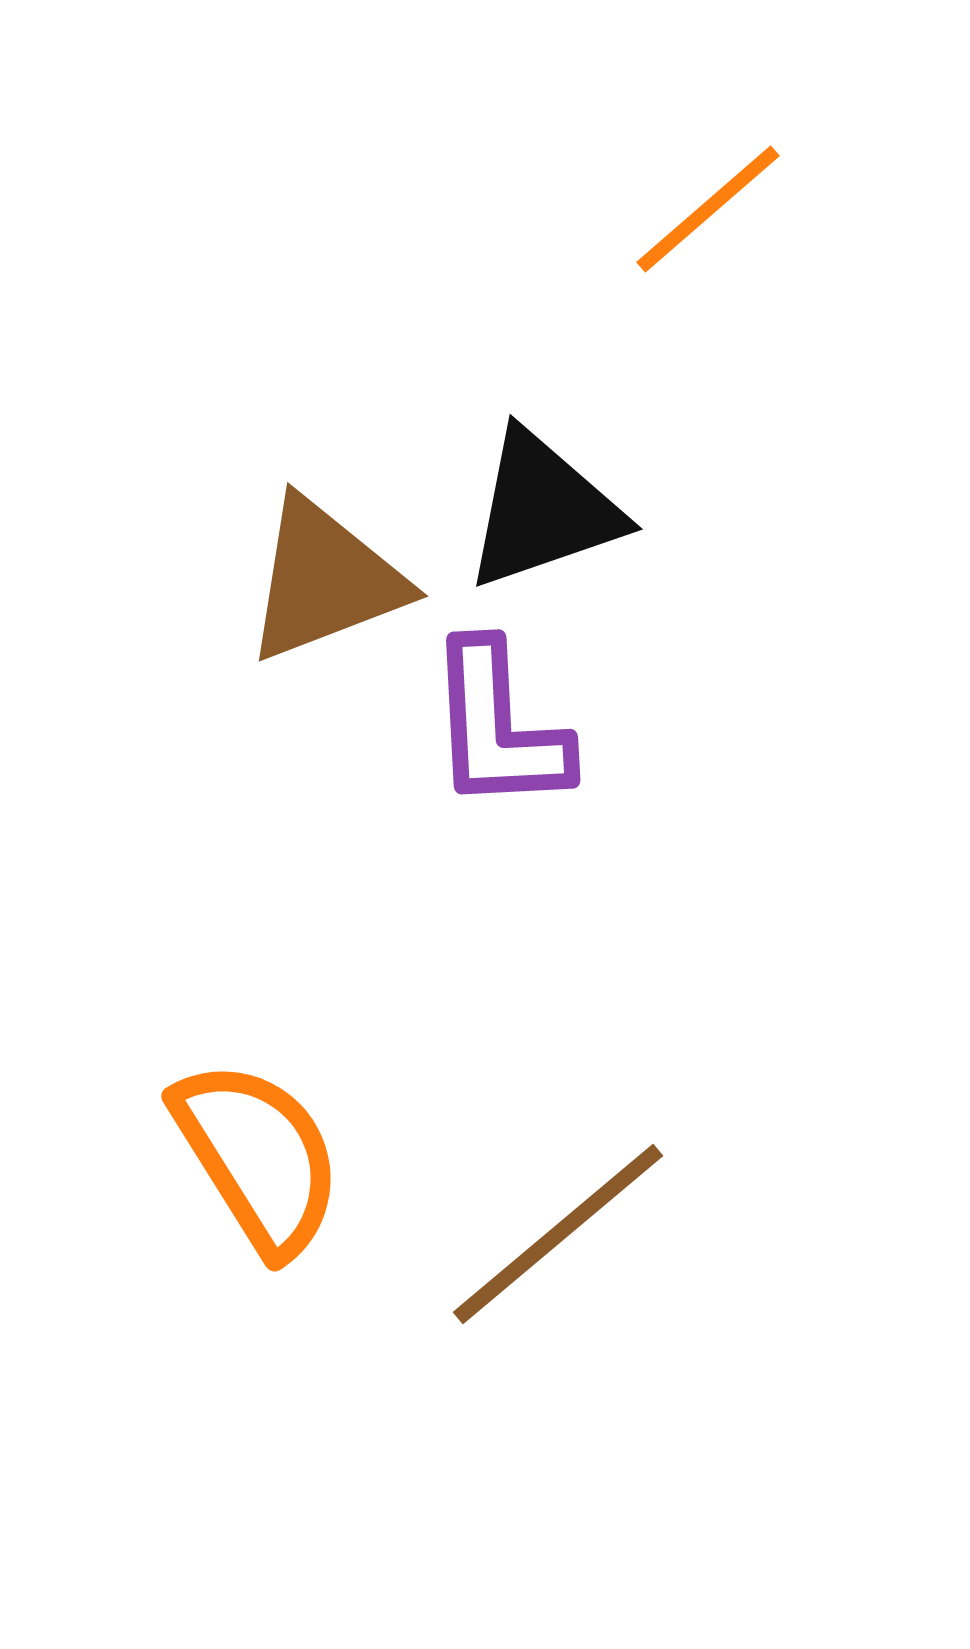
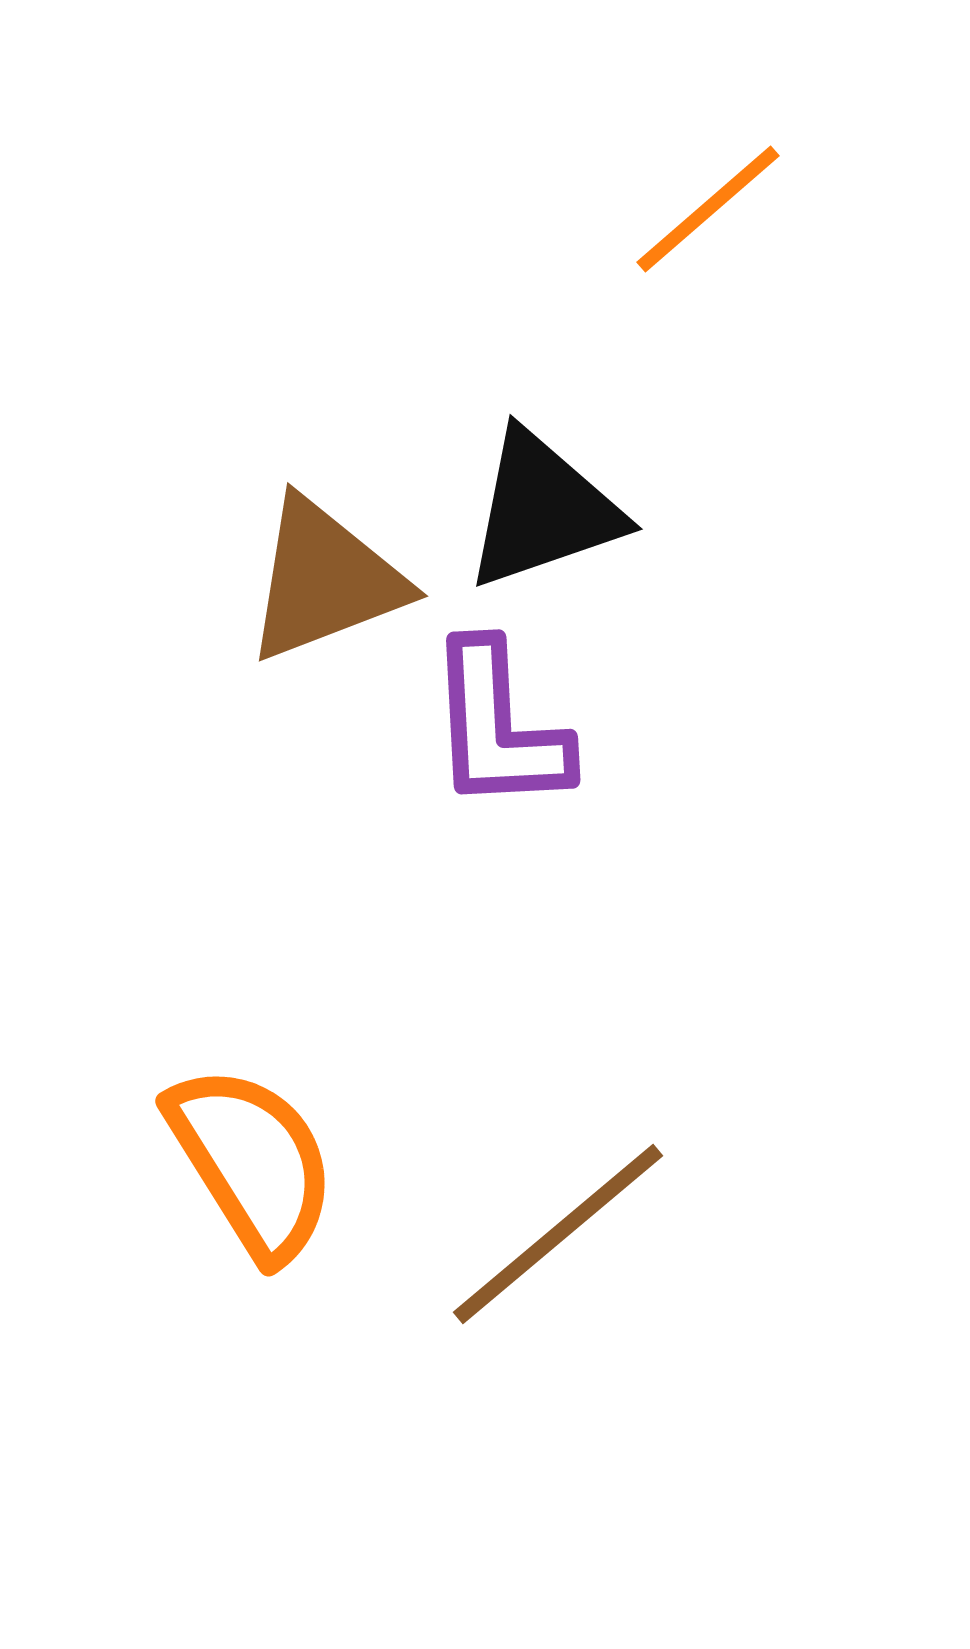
orange semicircle: moved 6 px left, 5 px down
